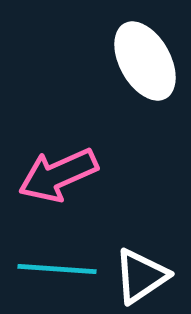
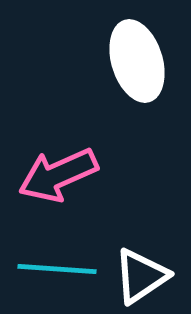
white ellipse: moved 8 px left; rotated 12 degrees clockwise
